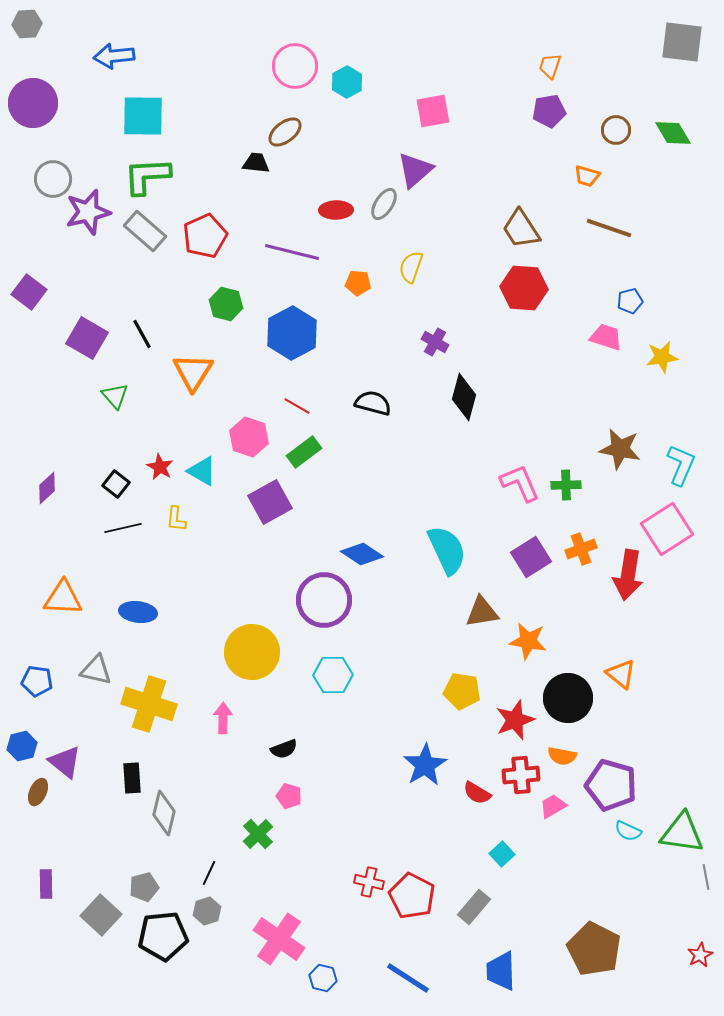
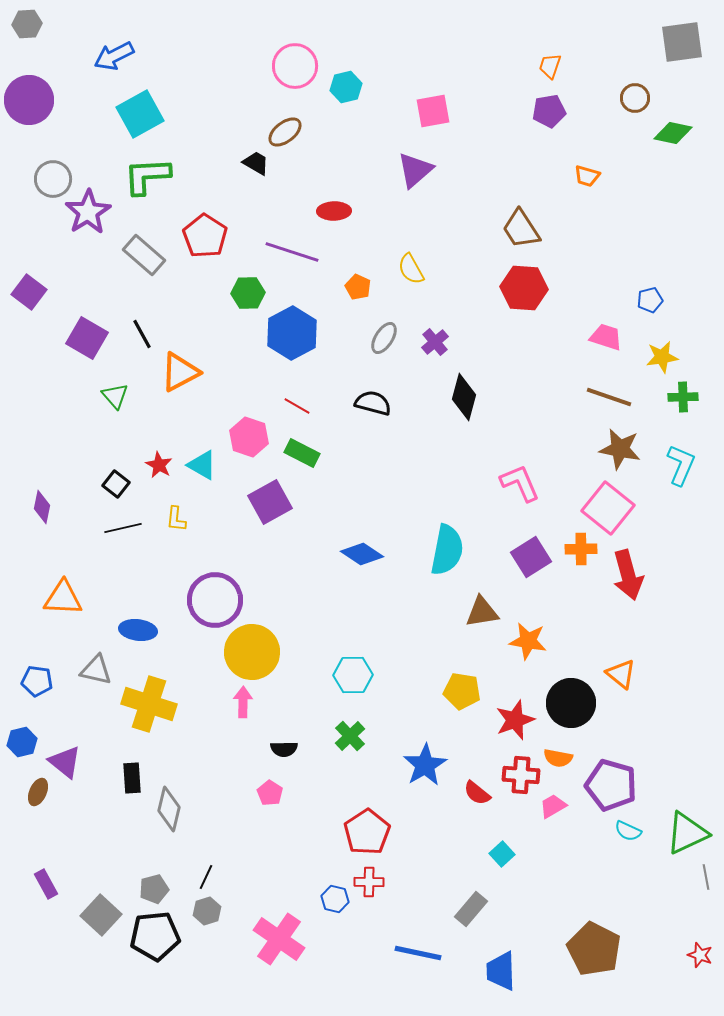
gray square at (682, 42): rotated 15 degrees counterclockwise
blue arrow at (114, 56): rotated 21 degrees counterclockwise
cyan hexagon at (347, 82): moved 1 px left, 5 px down; rotated 16 degrees clockwise
purple circle at (33, 103): moved 4 px left, 3 px up
cyan square at (143, 116): moved 3 px left, 2 px up; rotated 30 degrees counterclockwise
brown circle at (616, 130): moved 19 px right, 32 px up
green diamond at (673, 133): rotated 48 degrees counterclockwise
black trapezoid at (256, 163): rotated 24 degrees clockwise
gray ellipse at (384, 204): moved 134 px down
red ellipse at (336, 210): moved 2 px left, 1 px down
purple star at (88, 212): rotated 18 degrees counterclockwise
brown line at (609, 228): moved 169 px down
gray rectangle at (145, 231): moved 1 px left, 24 px down
red pentagon at (205, 236): rotated 15 degrees counterclockwise
purple line at (292, 252): rotated 4 degrees clockwise
yellow semicircle at (411, 267): moved 2 px down; rotated 48 degrees counterclockwise
orange pentagon at (358, 283): moved 4 px down; rotated 20 degrees clockwise
blue pentagon at (630, 301): moved 20 px right, 1 px up
green hexagon at (226, 304): moved 22 px right, 11 px up; rotated 16 degrees counterclockwise
purple cross at (435, 342): rotated 20 degrees clockwise
orange triangle at (193, 372): moved 13 px left; rotated 30 degrees clockwise
green rectangle at (304, 452): moved 2 px left, 1 px down; rotated 64 degrees clockwise
red star at (160, 467): moved 1 px left, 2 px up
cyan triangle at (202, 471): moved 6 px up
green cross at (566, 485): moved 117 px right, 88 px up
purple diamond at (47, 488): moved 5 px left, 19 px down; rotated 36 degrees counterclockwise
pink square at (667, 529): moved 59 px left, 21 px up; rotated 18 degrees counterclockwise
orange cross at (581, 549): rotated 20 degrees clockwise
cyan semicircle at (447, 550): rotated 36 degrees clockwise
red arrow at (628, 575): rotated 24 degrees counterclockwise
purple circle at (324, 600): moved 109 px left
blue ellipse at (138, 612): moved 18 px down
cyan hexagon at (333, 675): moved 20 px right
black circle at (568, 698): moved 3 px right, 5 px down
pink arrow at (223, 718): moved 20 px right, 16 px up
blue hexagon at (22, 746): moved 4 px up
black semicircle at (284, 749): rotated 20 degrees clockwise
orange semicircle at (562, 756): moved 4 px left, 2 px down
red cross at (521, 775): rotated 9 degrees clockwise
red semicircle at (477, 793): rotated 8 degrees clockwise
pink pentagon at (289, 796): moved 19 px left, 3 px up; rotated 15 degrees clockwise
gray diamond at (164, 813): moved 5 px right, 4 px up
green triangle at (682, 833): moved 5 px right; rotated 33 degrees counterclockwise
green cross at (258, 834): moved 92 px right, 98 px up
black line at (209, 873): moved 3 px left, 4 px down
red cross at (369, 882): rotated 12 degrees counterclockwise
purple rectangle at (46, 884): rotated 28 degrees counterclockwise
gray pentagon at (144, 887): moved 10 px right, 2 px down
red pentagon at (412, 896): moved 45 px left, 64 px up; rotated 12 degrees clockwise
gray rectangle at (474, 907): moved 3 px left, 2 px down
black pentagon at (163, 936): moved 8 px left
red star at (700, 955): rotated 25 degrees counterclockwise
blue hexagon at (323, 978): moved 12 px right, 79 px up
blue line at (408, 978): moved 10 px right, 25 px up; rotated 21 degrees counterclockwise
